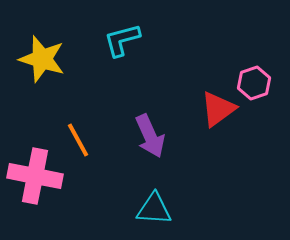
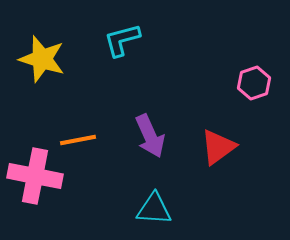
red triangle: moved 38 px down
orange line: rotated 72 degrees counterclockwise
